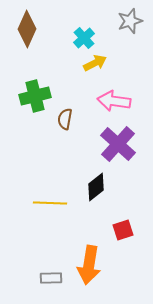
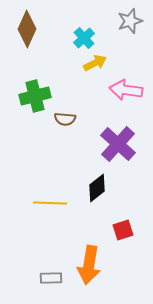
pink arrow: moved 12 px right, 11 px up
brown semicircle: rotated 95 degrees counterclockwise
black diamond: moved 1 px right, 1 px down
